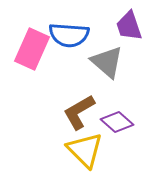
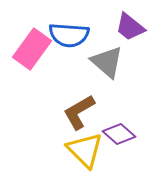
purple trapezoid: moved 1 px right, 1 px down; rotated 32 degrees counterclockwise
pink rectangle: rotated 12 degrees clockwise
purple diamond: moved 2 px right, 12 px down
